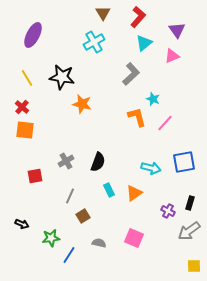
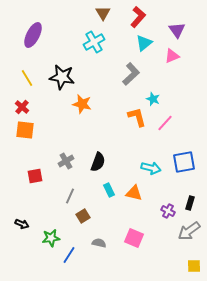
orange triangle: rotated 48 degrees clockwise
